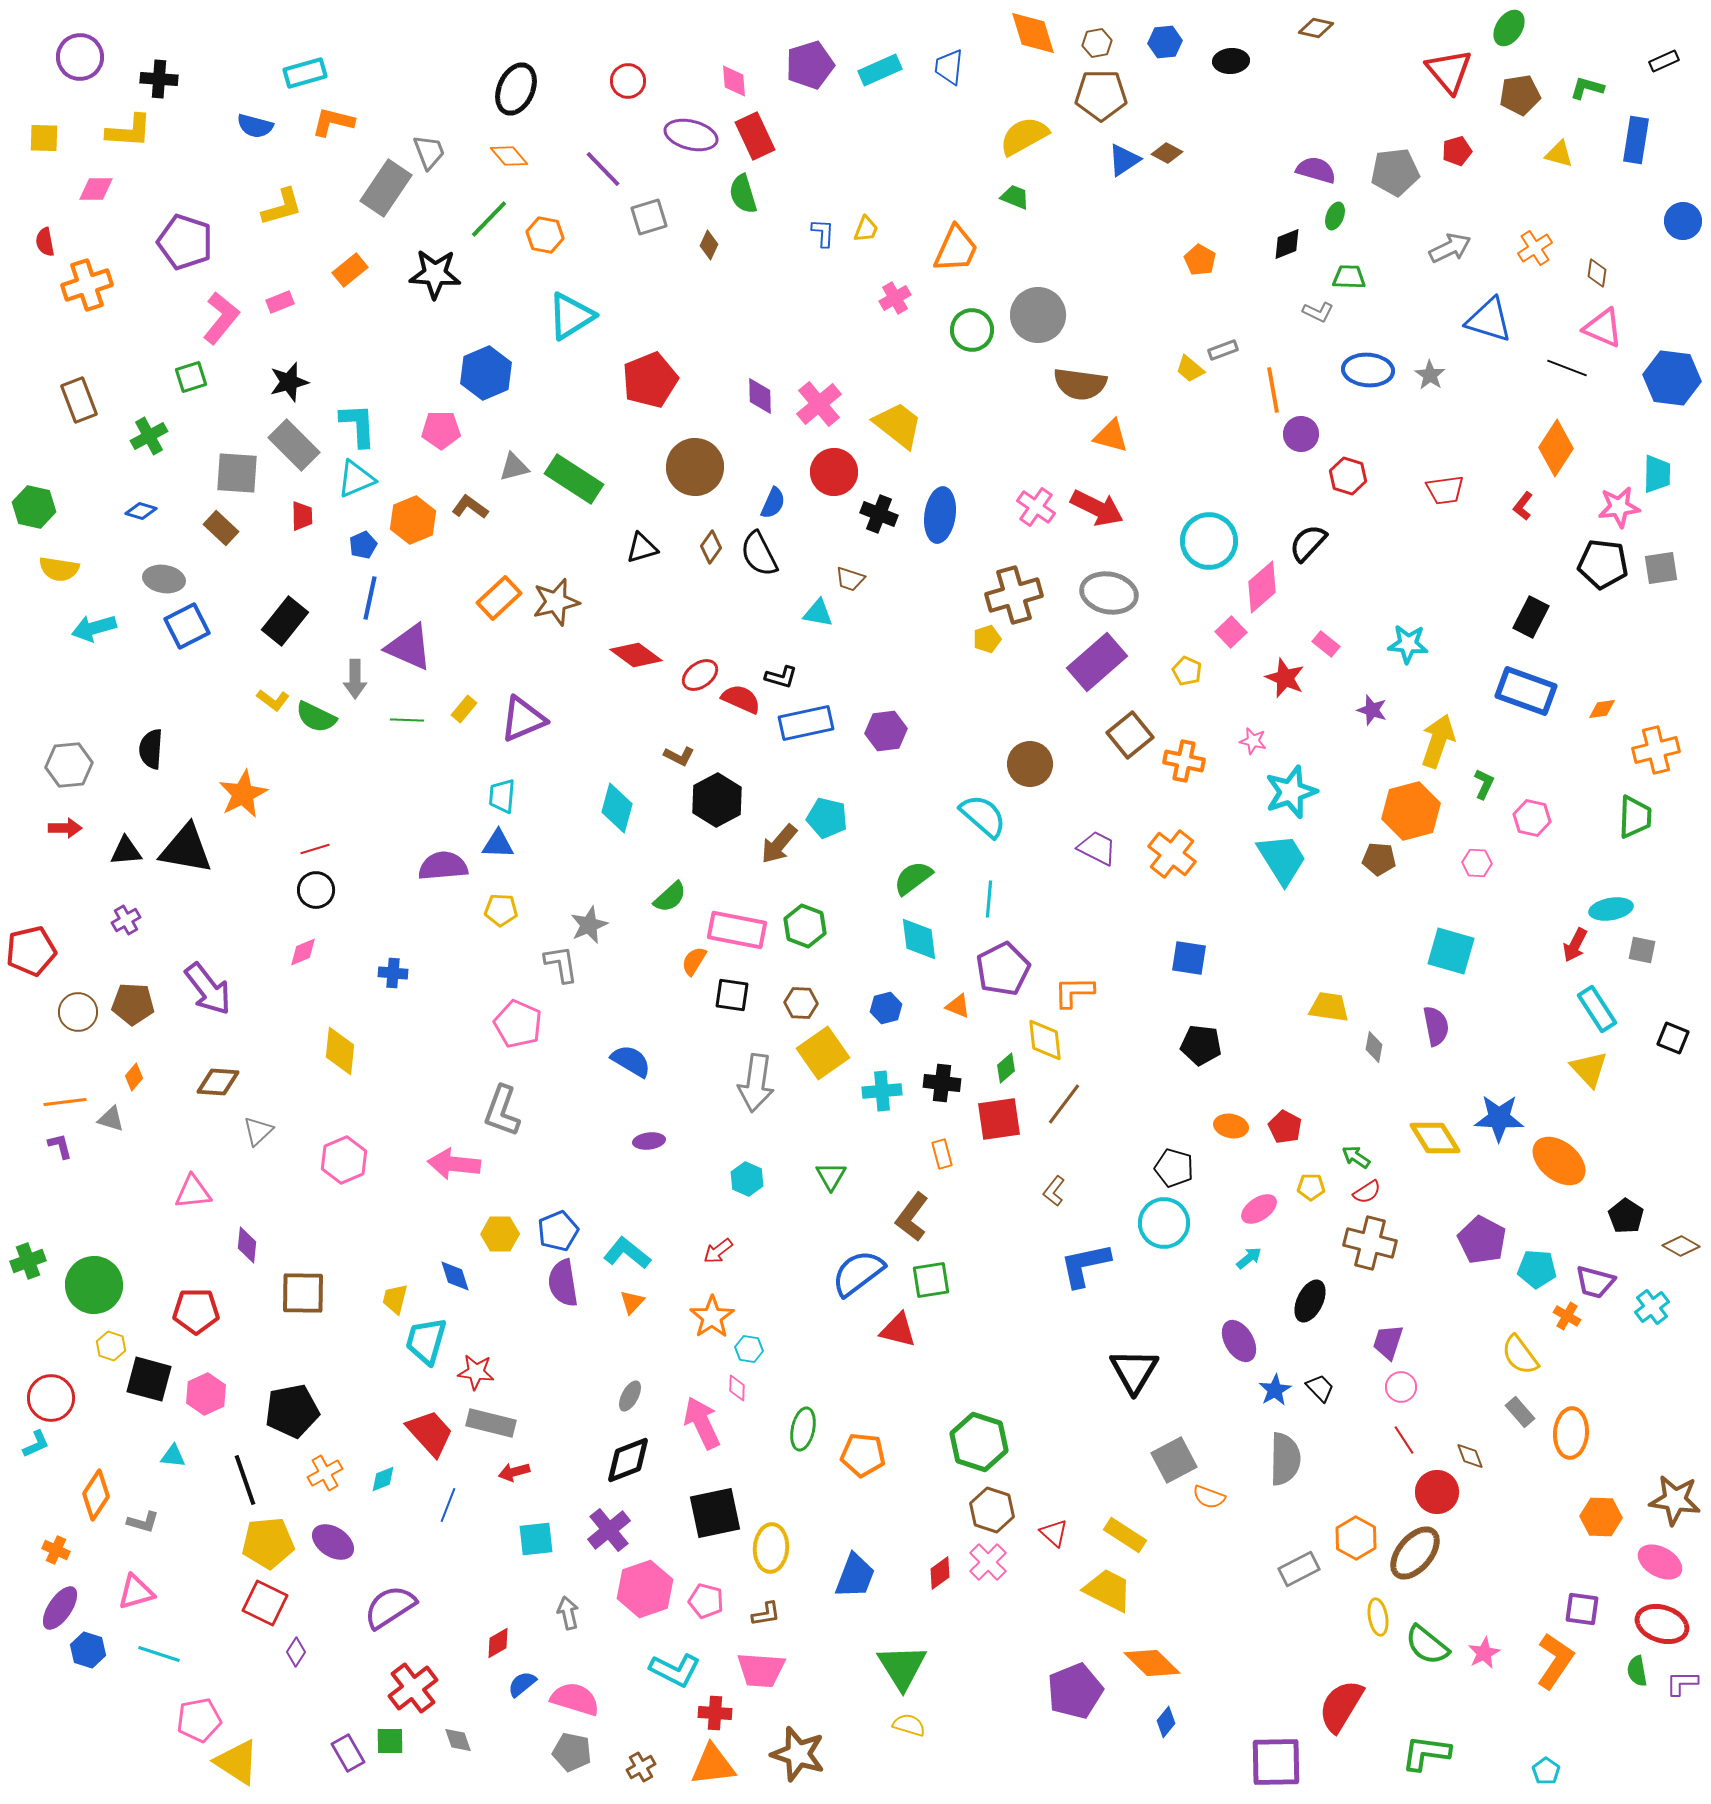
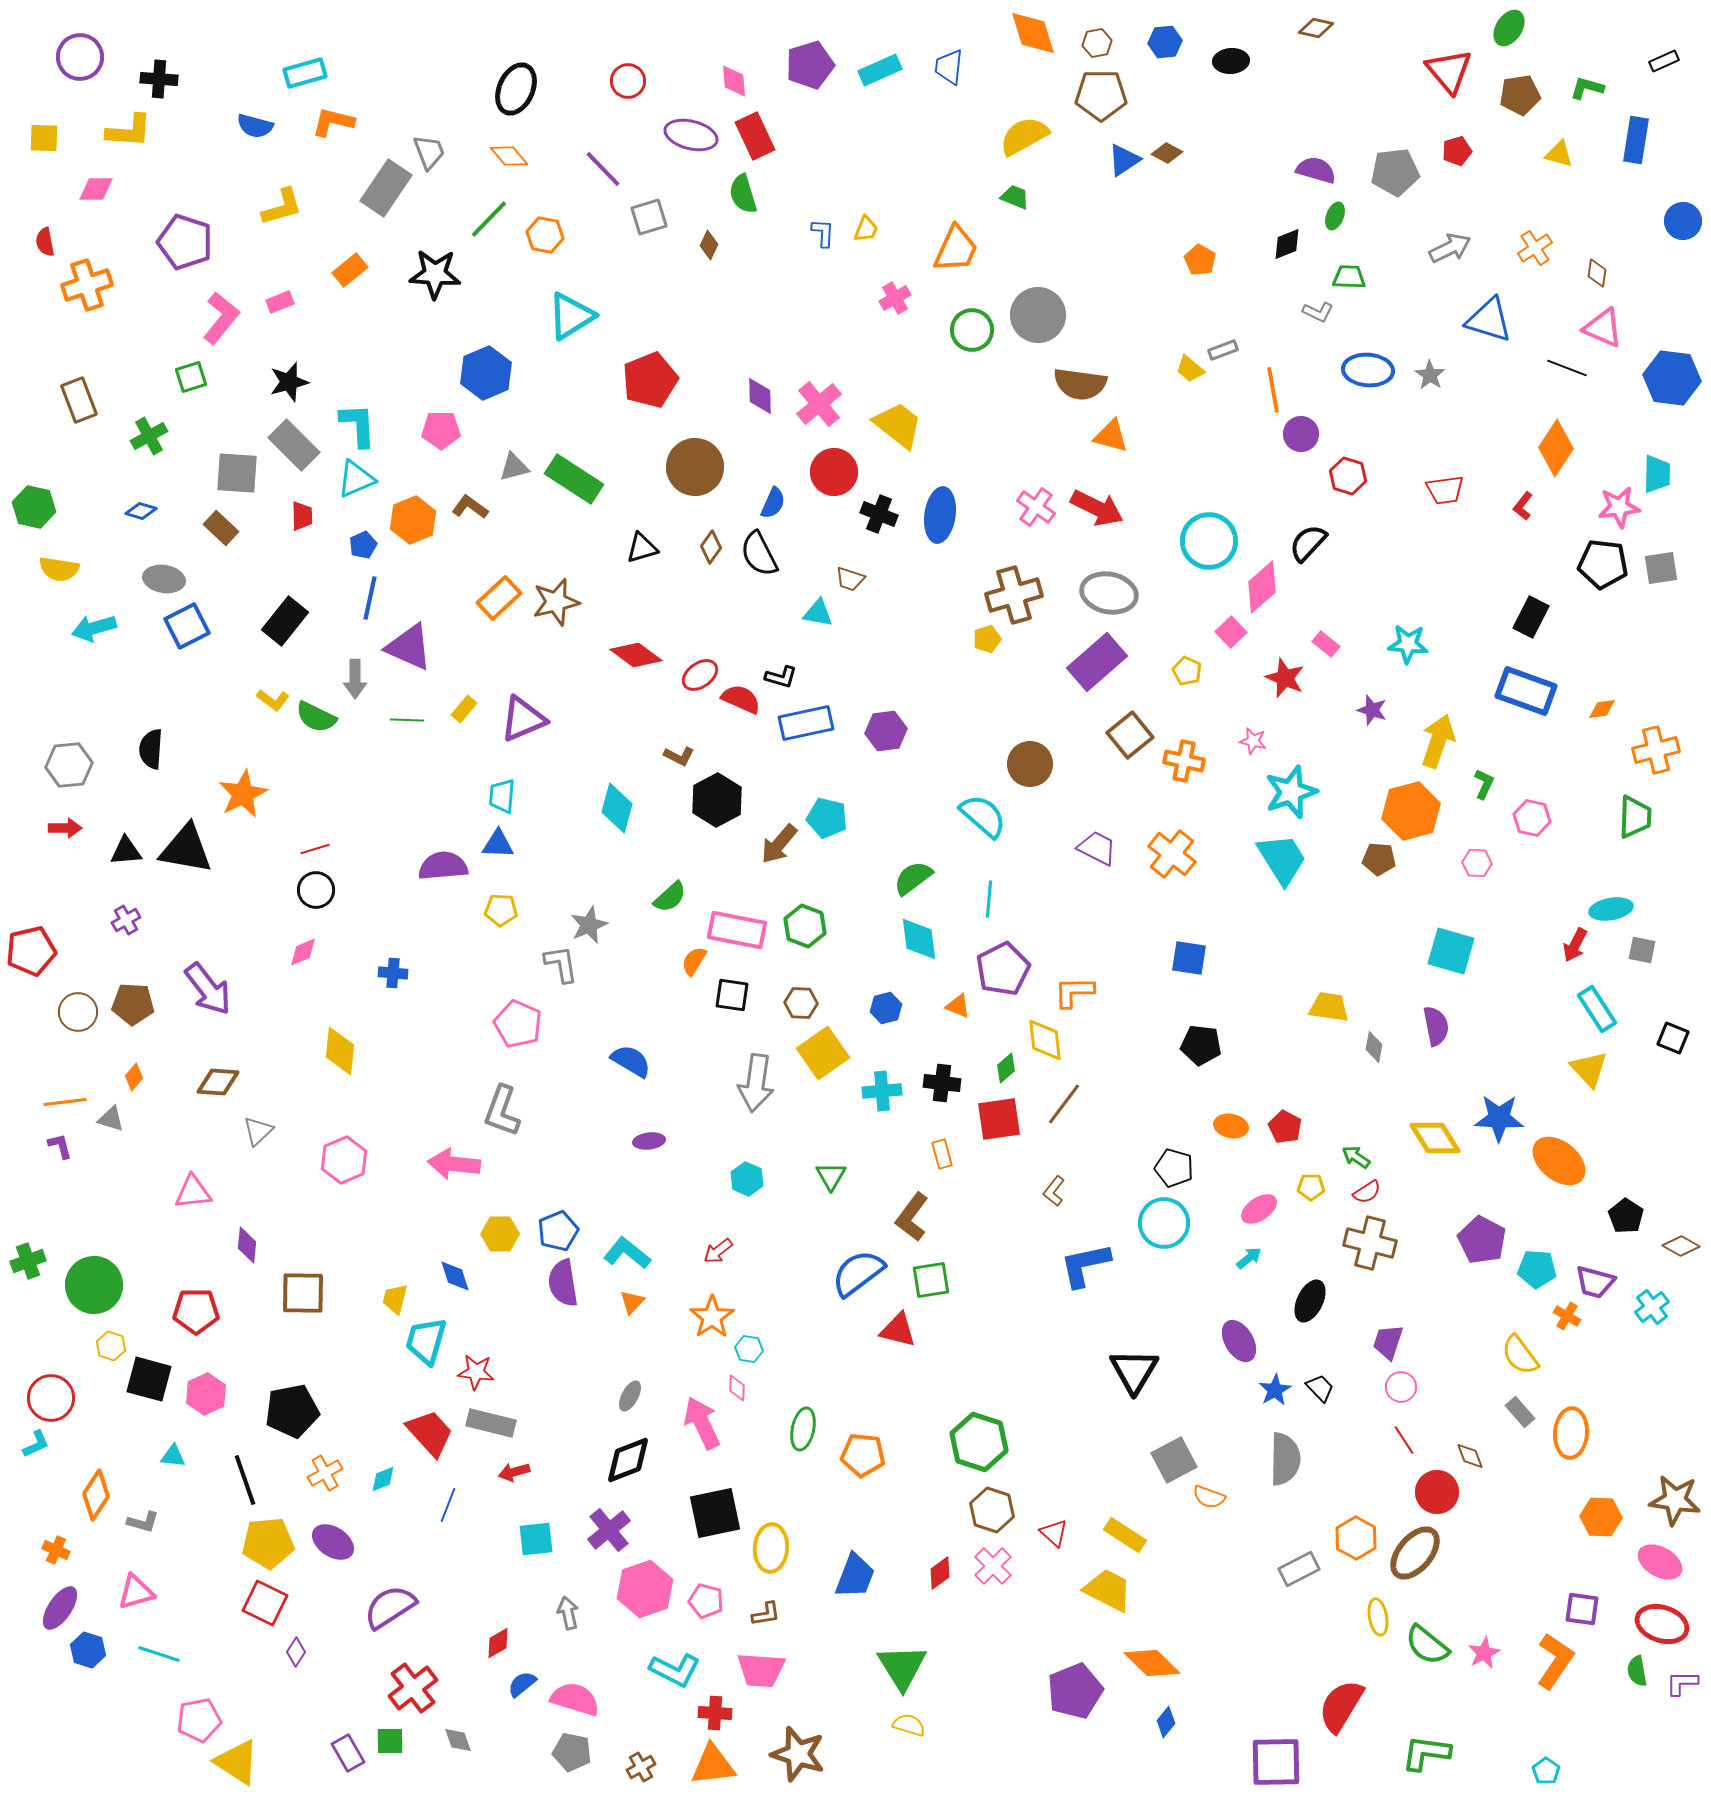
pink cross at (988, 1562): moved 5 px right, 4 px down
